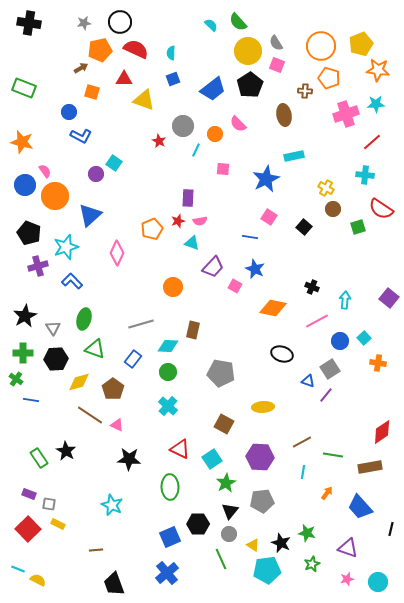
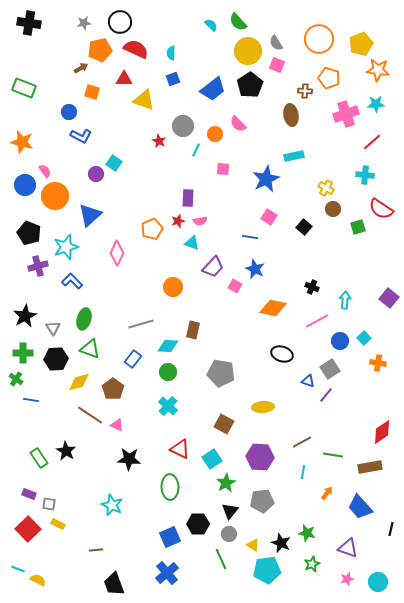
orange circle at (321, 46): moved 2 px left, 7 px up
brown ellipse at (284, 115): moved 7 px right
green triangle at (95, 349): moved 5 px left
